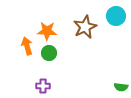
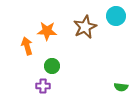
green circle: moved 3 px right, 13 px down
